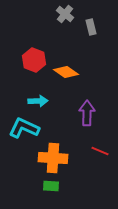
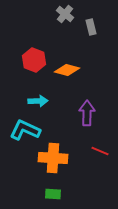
orange diamond: moved 1 px right, 2 px up; rotated 20 degrees counterclockwise
cyan L-shape: moved 1 px right, 2 px down
green rectangle: moved 2 px right, 8 px down
